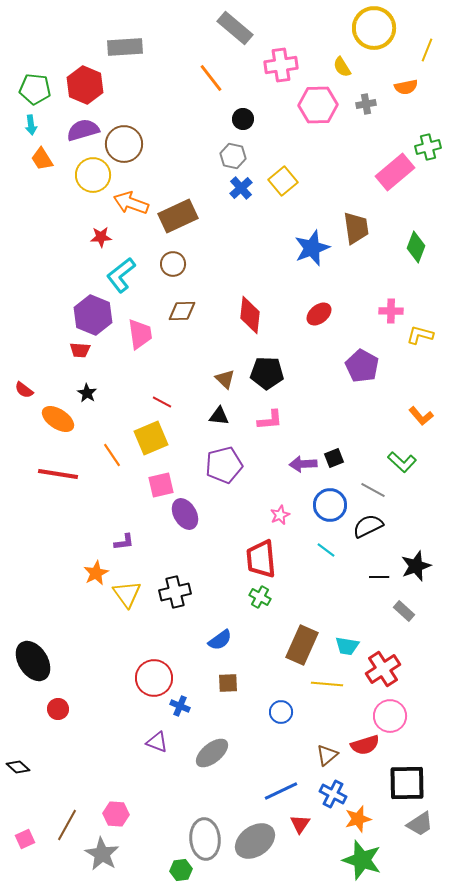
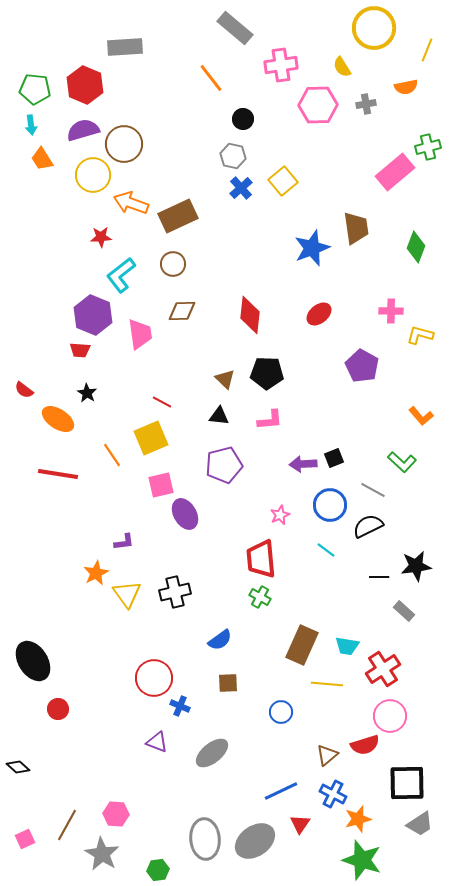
black star at (416, 566): rotated 12 degrees clockwise
green hexagon at (181, 870): moved 23 px left
